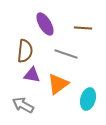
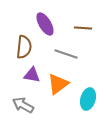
brown semicircle: moved 1 px left, 4 px up
